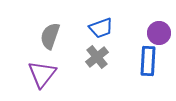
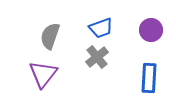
purple circle: moved 8 px left, 3 px up
blue rectangle: moved 1 px right, 17 px down
purple triangle: moved 1 px right
